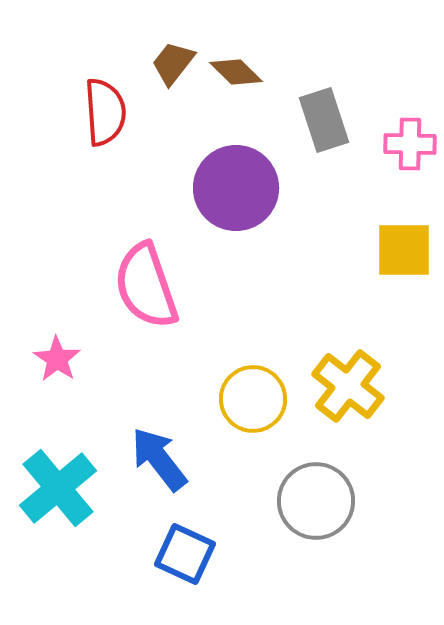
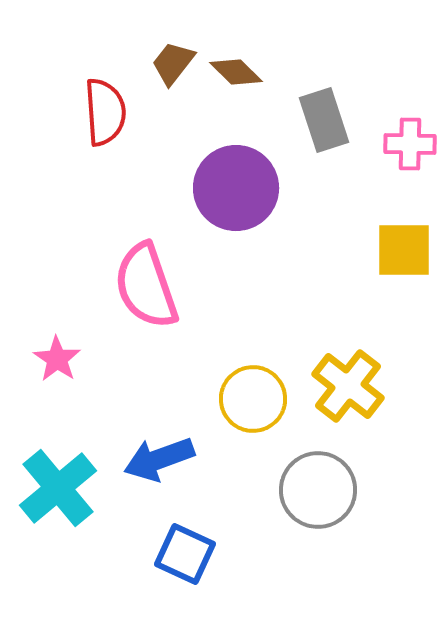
blue arrow: rotated 72 degrees counterclockwise
gray circle: moved 2 px right, 11 px up
